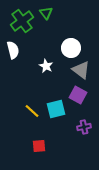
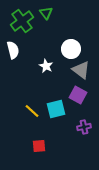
white circle: moved 1 px down
